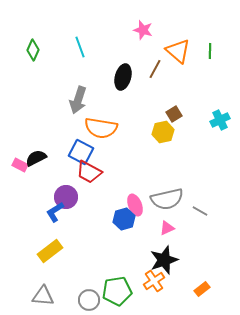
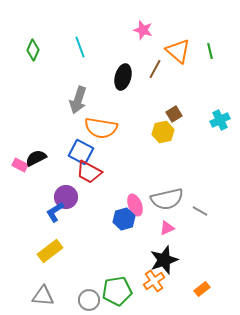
green line: rotated 14 degrees counterclockwise
